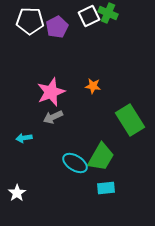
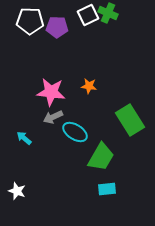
white square: moved 1 px left, 1 px up
purple pentagon: rotated 30 degrees clockwise
orange star: moved 4 px left
pink star: rotated 28 degrees clockwise
cyan arrow: rotated 49 degrees clockwise
cyan ellipse: moved 31 px up
cyan rectangle: moved 1 px right, 1 px down
white star: moved 2 px up; rotated 18 degrees counterclockwise
